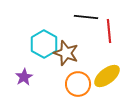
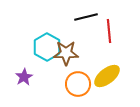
black line: rotated 20 degrees counterclockwise
cyan hexagon: moved 3 px right, 3 px down
brown star: rotated 20 degrees counterclockwise
